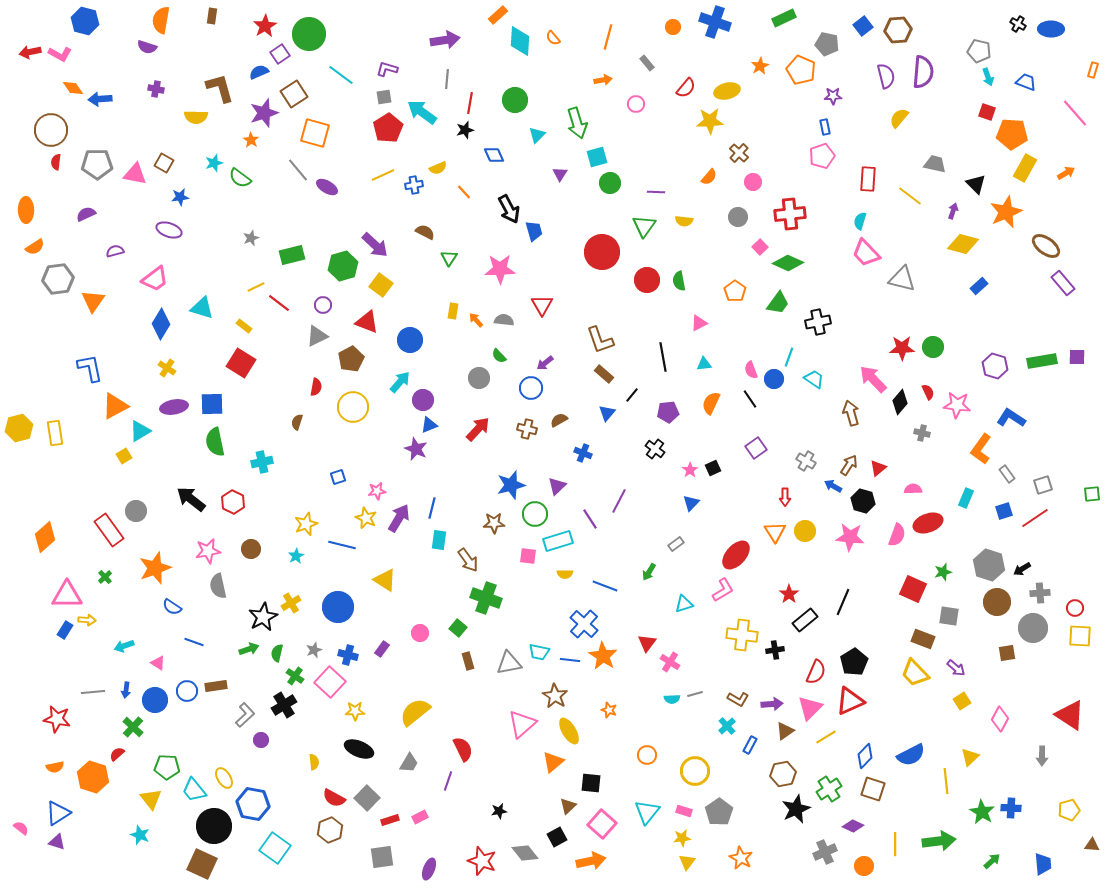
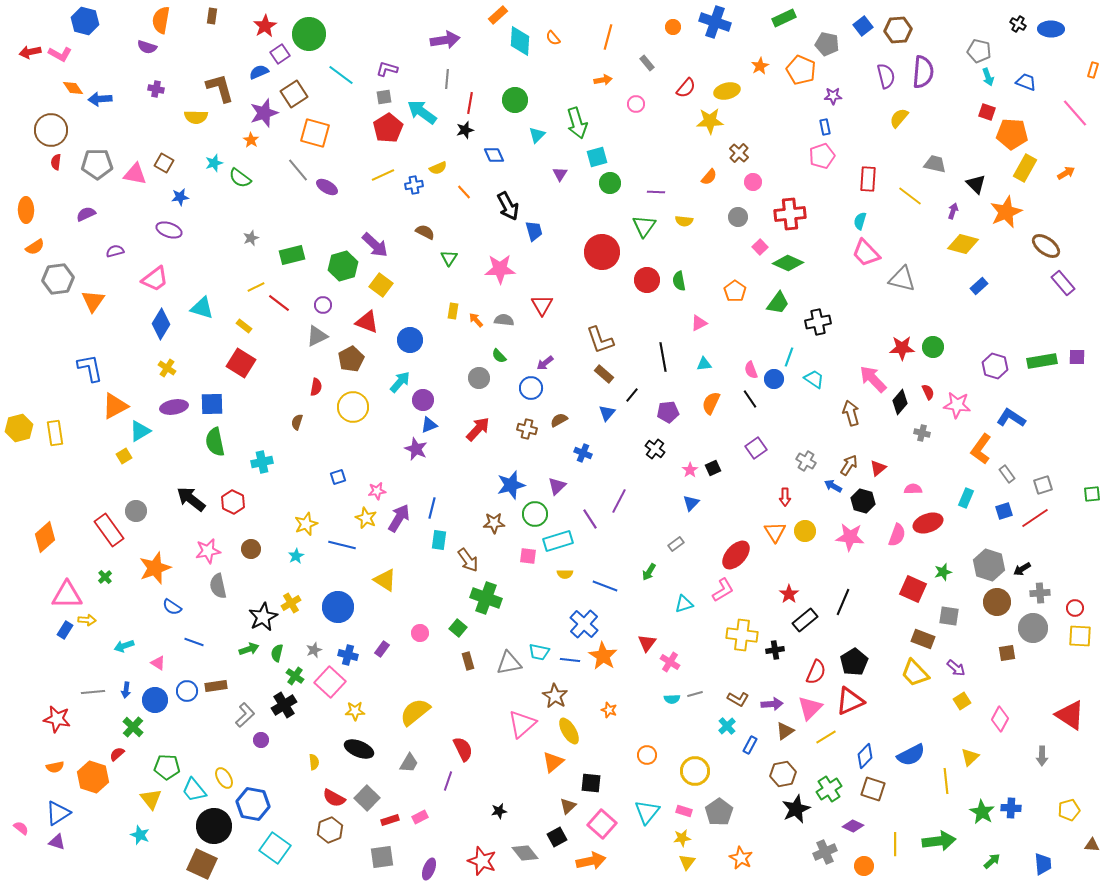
black arrow at (509, 209): moved 1 px left, 3 px up
